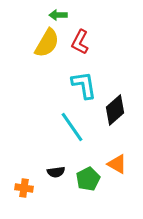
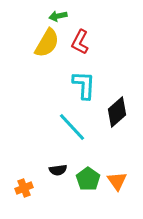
green arrow: moved 1 px down; rotated 12 degrees counterclockwise
cyan L-shape: rotated 12 degrees clockwise
black diamond: moved 2 px right, 2 px down
cyan line: rotated 8 degrees counterclockwise
orange triangle: moved 17 px down; rotated 25 degrees clockwise
black semicircle: moved 2 px right, 2 px up
green pentagon: rotated 10 degrees counterclockwise
orange cross: rotated 30 degrees counterclockwise
